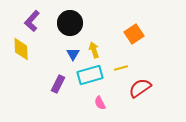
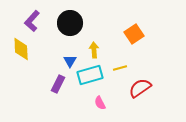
yellow arrow: rotated 14 degrees clockwise
blue triangle: moved 3 px left, 7 px down
yellow line: moved 1 px left
